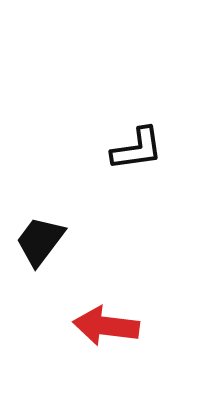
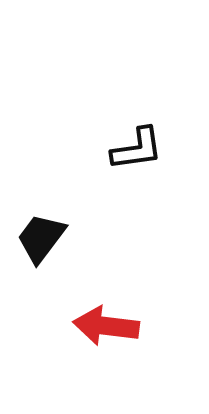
black trapezoid: moved 1 px right, 3 px up
